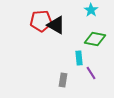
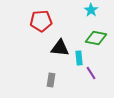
black triangle: moved 4 px right, 23 px down; rotated 24 degrees counterclockwise
green diamond: moved 1 px right, 1 px up
gray rectangle: moved 12 px left
